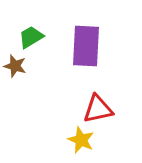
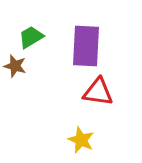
red triangle: moved 17 px up; rotated 20 degrees clockwise
